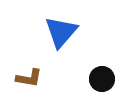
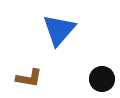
blue triangle: moved 2 px left, 2 px up
